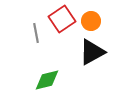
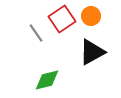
orange circle: moved 5 px up
gray line: rotated 24 degrees counterclockwise
